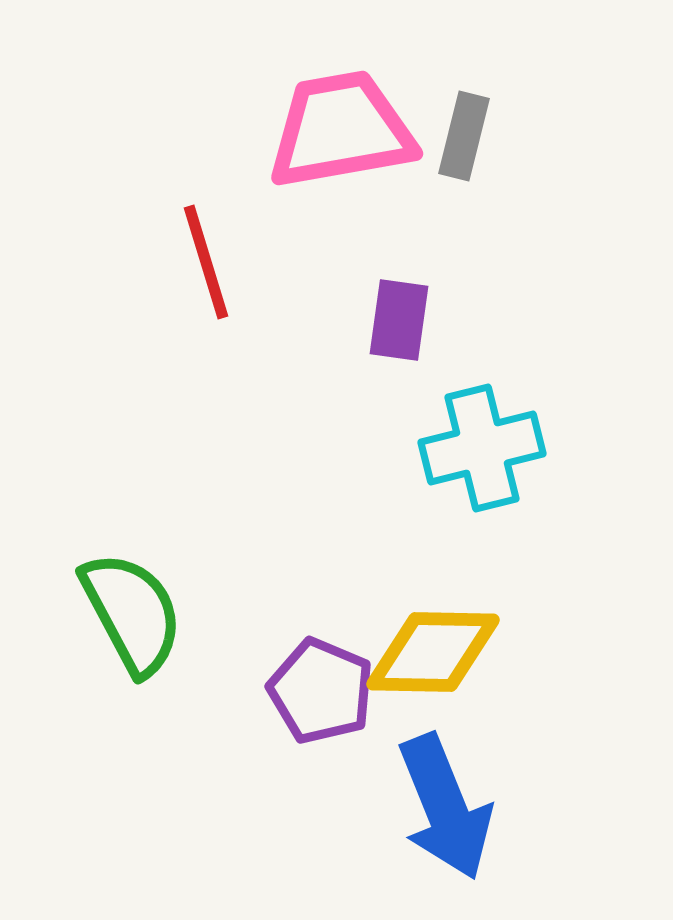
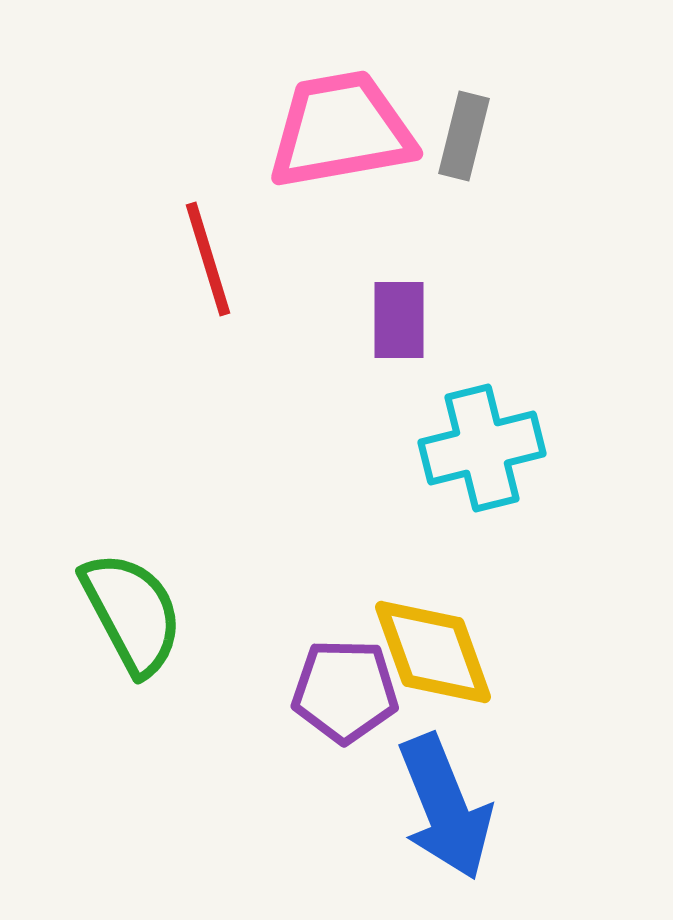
red line: moved 2 px right, 3 px up
purple rectangle: rotated 8 degrees counterclockwise
yellow diamond: rotated 69 degrees clockwise
purple pentagon: moved 24 px right; rotated 22 degrees counterclockwise
